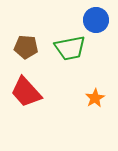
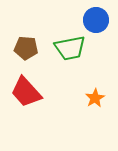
brown pentagon: moved 1 px down
